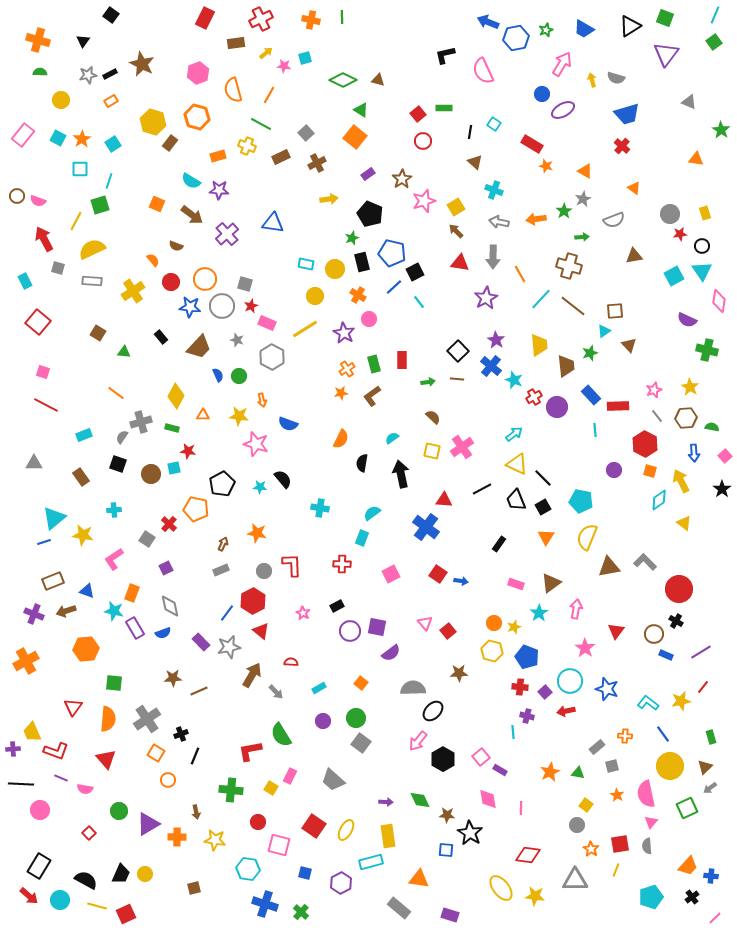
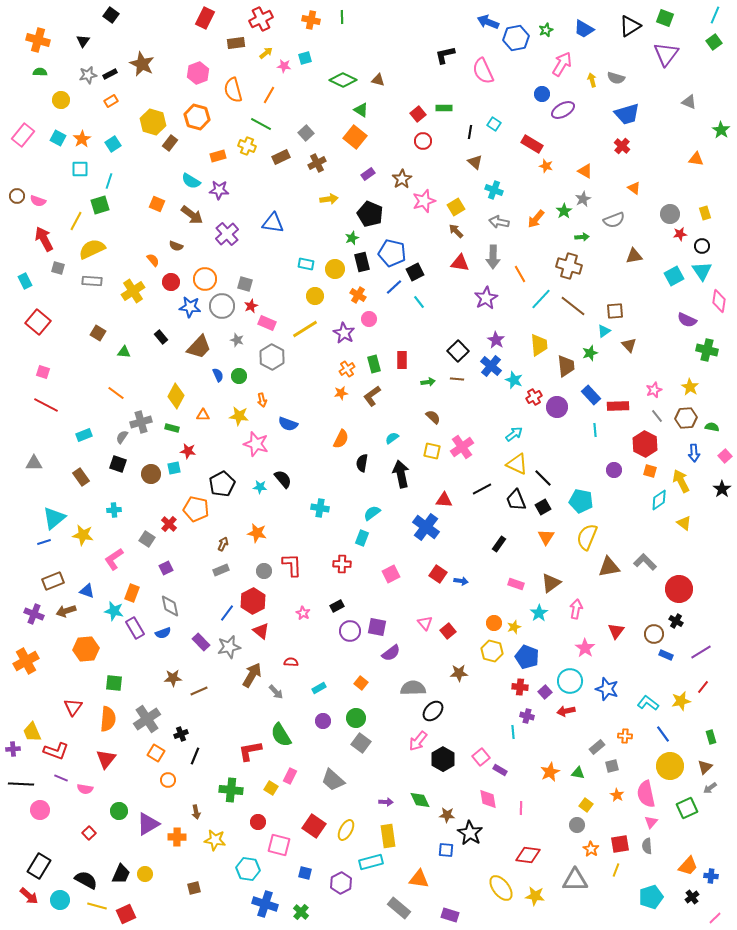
orange arrow at (536, 219): rotated 42 degrees counterclockwise
red triangle at (106, 759): rotated 20 degrees clockwise
